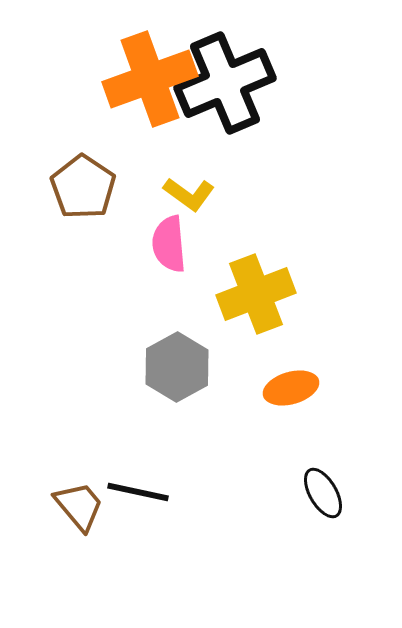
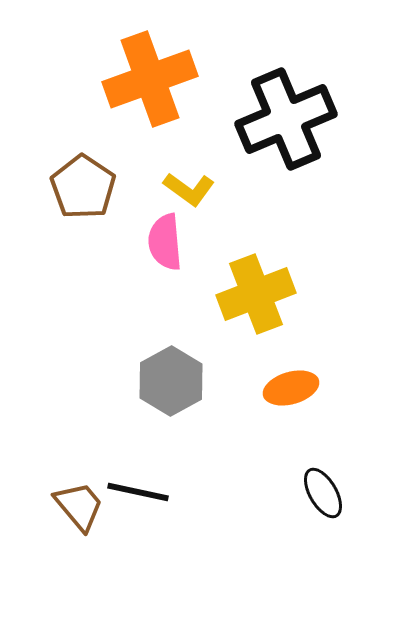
black cross: moved 61 px right, 36 px down
yellow L-shape: moved 5 px up
pink semicircle: moved 4 px left, 2 px up
gray hexagon: moved 6 px left, 14 px down
